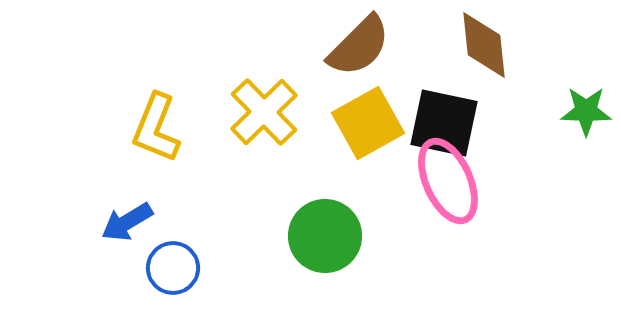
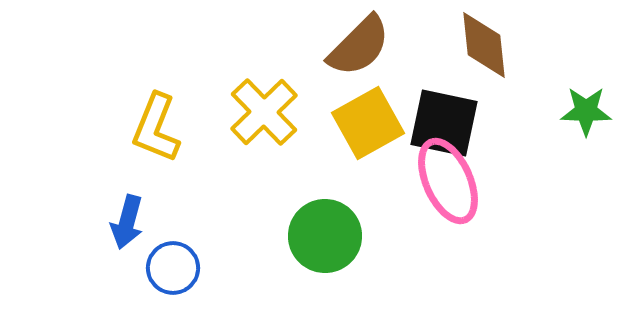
blue arrow: rotated 44 degrees counterclockwise
